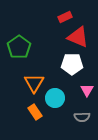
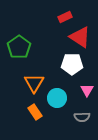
red triangle: moved 2 px right; rotated 10 degrees clockwise
cyan circle: moved 2 px right
